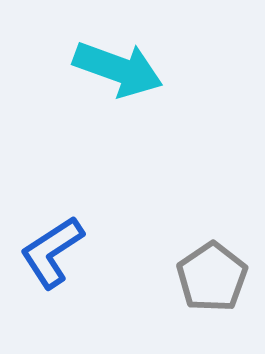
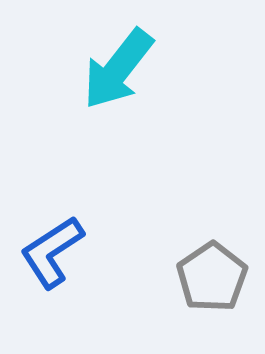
cyan arrow: rotated 108 degrees clockwise
